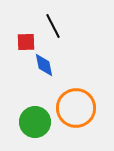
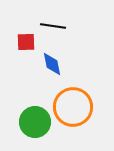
black line: rotated 55 degrees counterclockwise
blue diamond: moved 8 px right, 1 px up
orange circle: moved 3 px left, 1 px up
